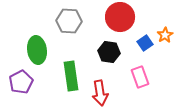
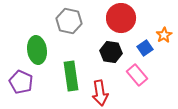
red circle: moved 1 px right, 1 px down
gray hexagon: rotated 10 degrees clockwise
orange star: moved 1 px left
blue square: moved 5 px down
black hexagon: moved 2 px right
pink rectangle: moved 3 px left, 2 px up; rotated 20 degrees counterclockwise
purple pentagon: rotated 20 degrees counterclockwise
